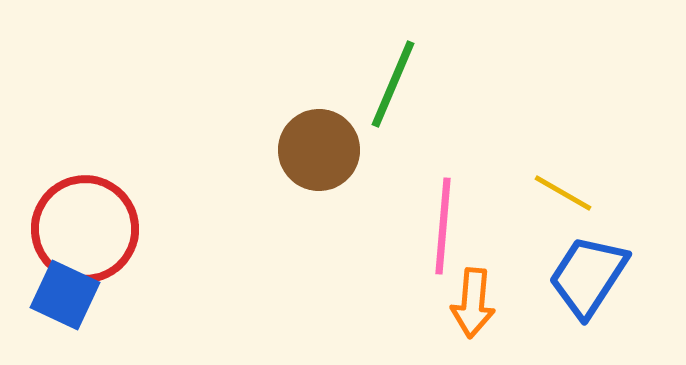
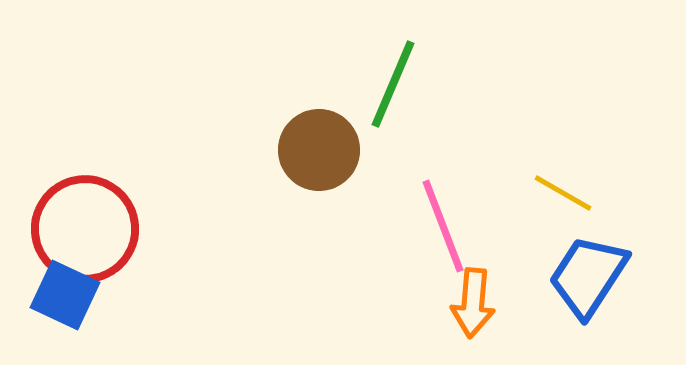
pink line: rotated 26 degrees counterclockwise
